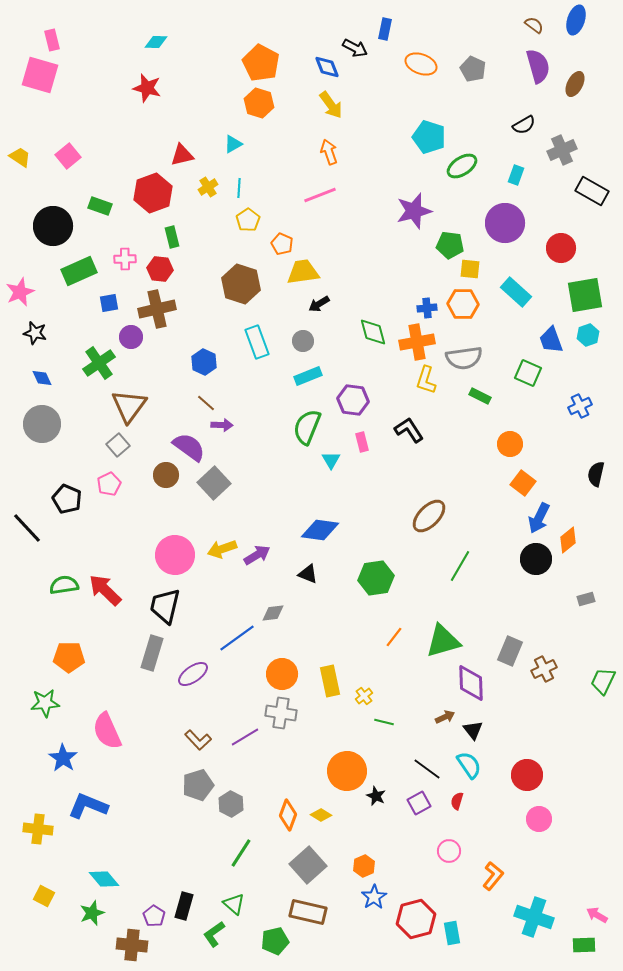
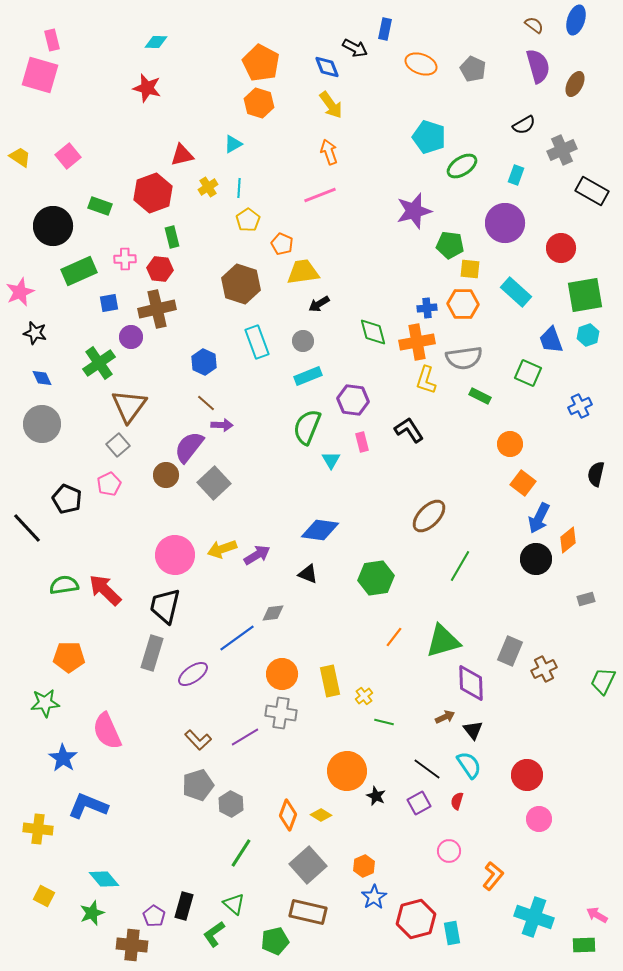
purple semicircle at (189, 447): rotated 88 degrees counterclockwise
